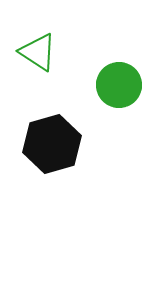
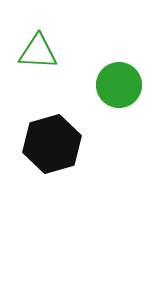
green triangle: rotated 30 degrees counterclockwise
